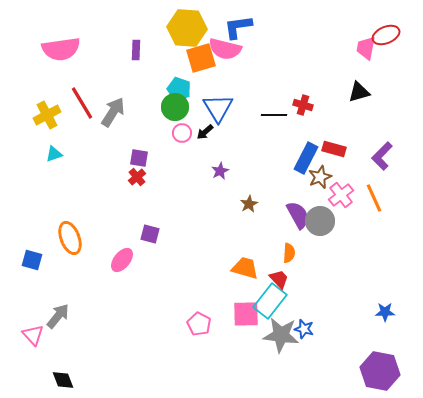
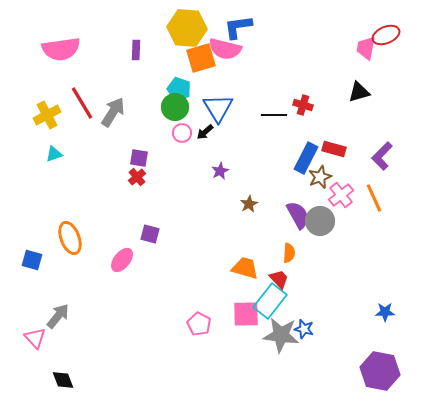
pink triangle at (33, 335): moved 2 px right, 3 px down
